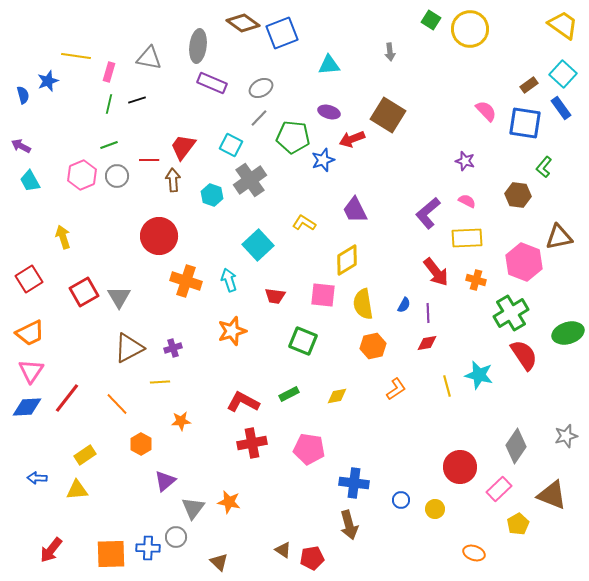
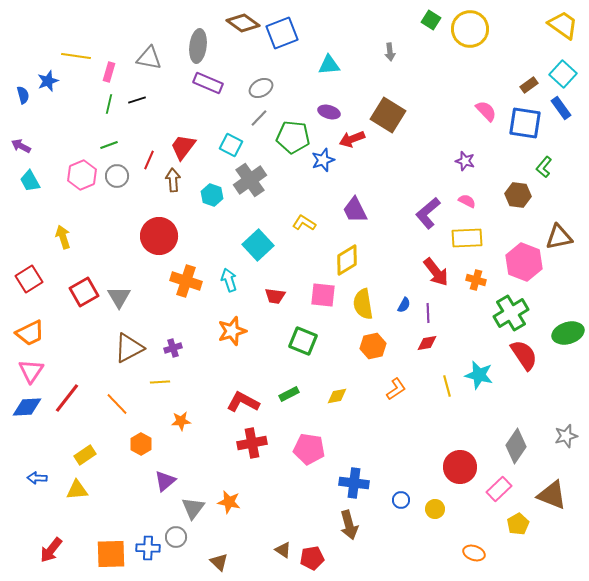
purple rectangle at (212, 83): moved 4 px left
red line at (149, 160): rotated 66 degrees counterclockwise
